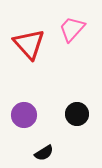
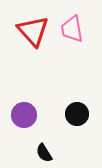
pink trapezoid: rotated 52 degrees counterclockwise
red triangle: moved 4 px right, 13 px up
black semicircle: rotated 90 degrees clockwise
